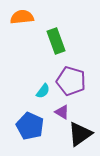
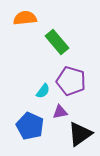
orange semicircle: moved 3 px right, 1 px down
green rectangle: moved 1 px right, 1 px down; rotated 20 degrees counterclockwise
purple triangle: moved 2 px left; rotated 42 degrees counterclockwise
